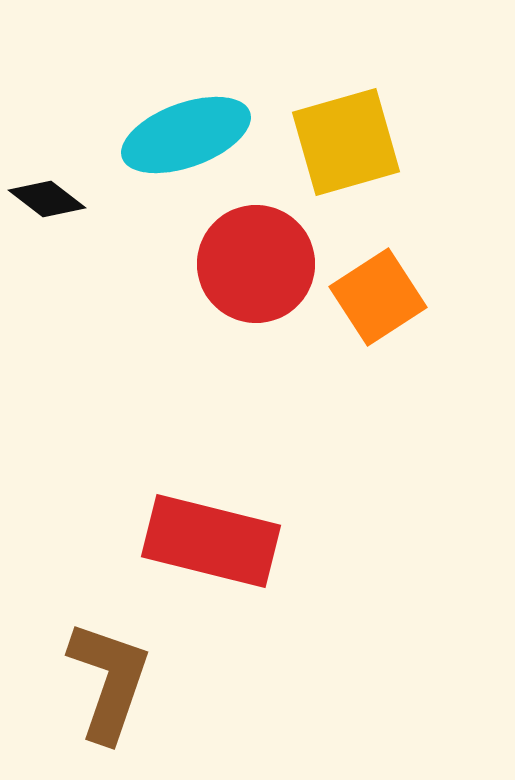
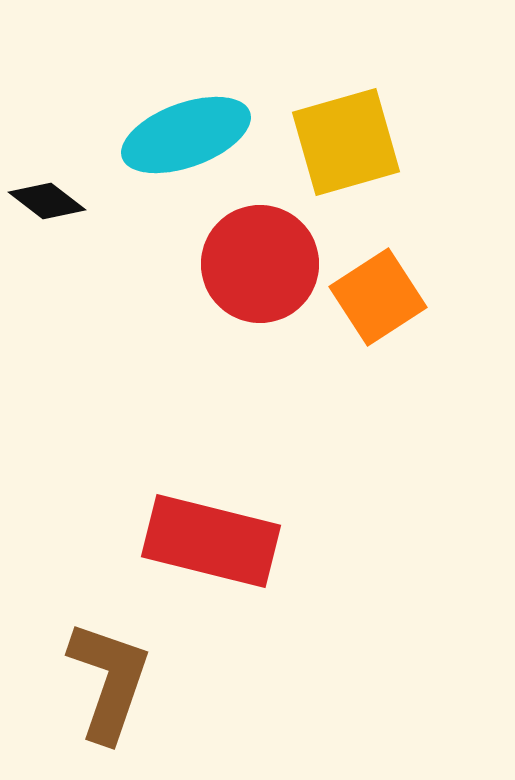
black diamond: moved 2 px down
red circle: moved 4 px right
